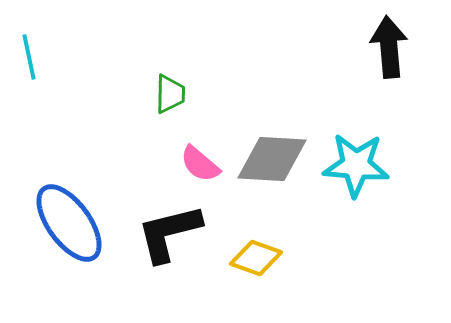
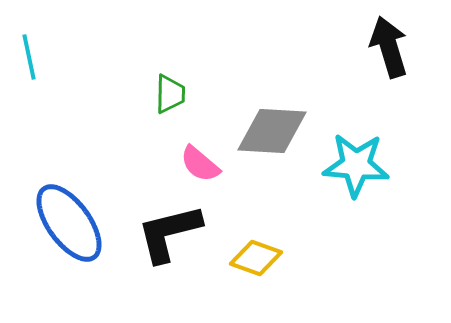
black arrow: rotated 12 degrees counterclockwise
gray diamond: moved 28 px up
